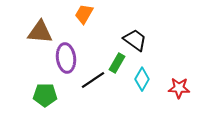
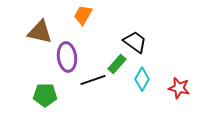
orange trapezoid: moved 1 px left, 1 px down
brown triangle: rotated 8 degrees clockwise
black trapezoid: moved 2 px down
purple ellipse: moved 1 px right, 1 px up
green rectangle: moved 1 px down; rotated 12 degrees clockwise
black line: rotated 15 degrees clockwise
red star: rotated 10 degrees clockwise
